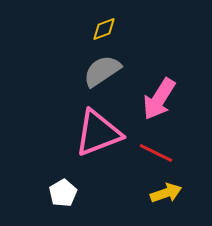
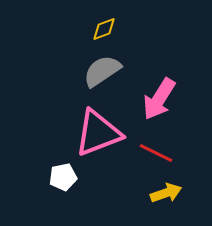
white pentagon: moved 16 px up; rotated 20 degrees clockwise
